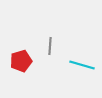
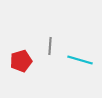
cyan line: moved 2 px left, 5 px up
